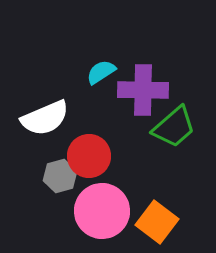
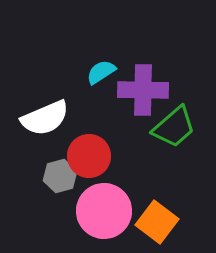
pink circle: moved 2 px right
